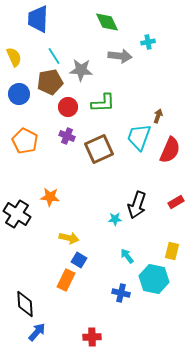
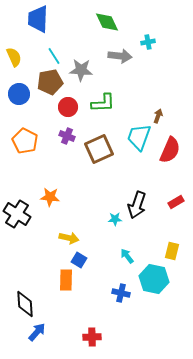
orange rectangle: rotated 25 degrees counterclockwise
